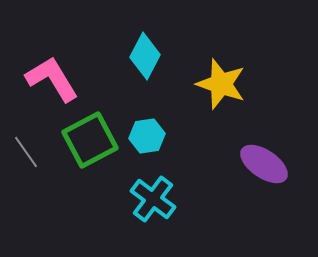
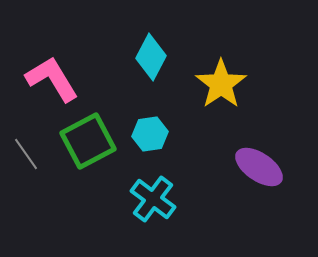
cyan diamond: moved 6 px right, 1 px down
yellow star: rotated 18 degrees clockwise
cyan hexagon: moved 3 px right, 2 px up
green square: moved 2 px left, 1 px down
gray line: moved 2 px down
purple ellipse: moved 5 px left, 3 px down
